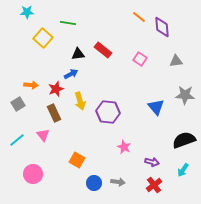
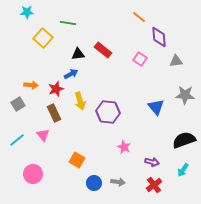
purple diamond: moved 3 px left, 10 px down
